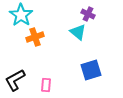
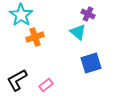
blue square: moved 7 px up
black L-shape: moved 2 px right
pink rectangle: rotated 48 degrees clockwise
